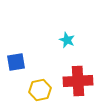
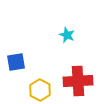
cyan star: moved 5 px up
yellow hexagon: rotated 20 degrees counterclockwise
